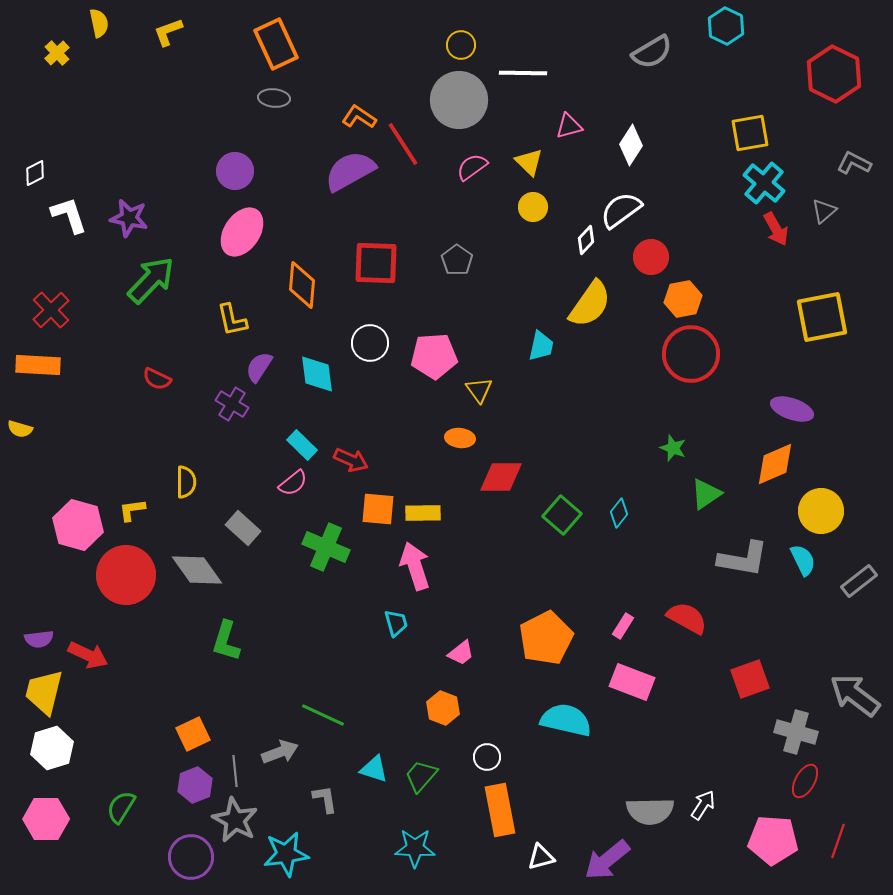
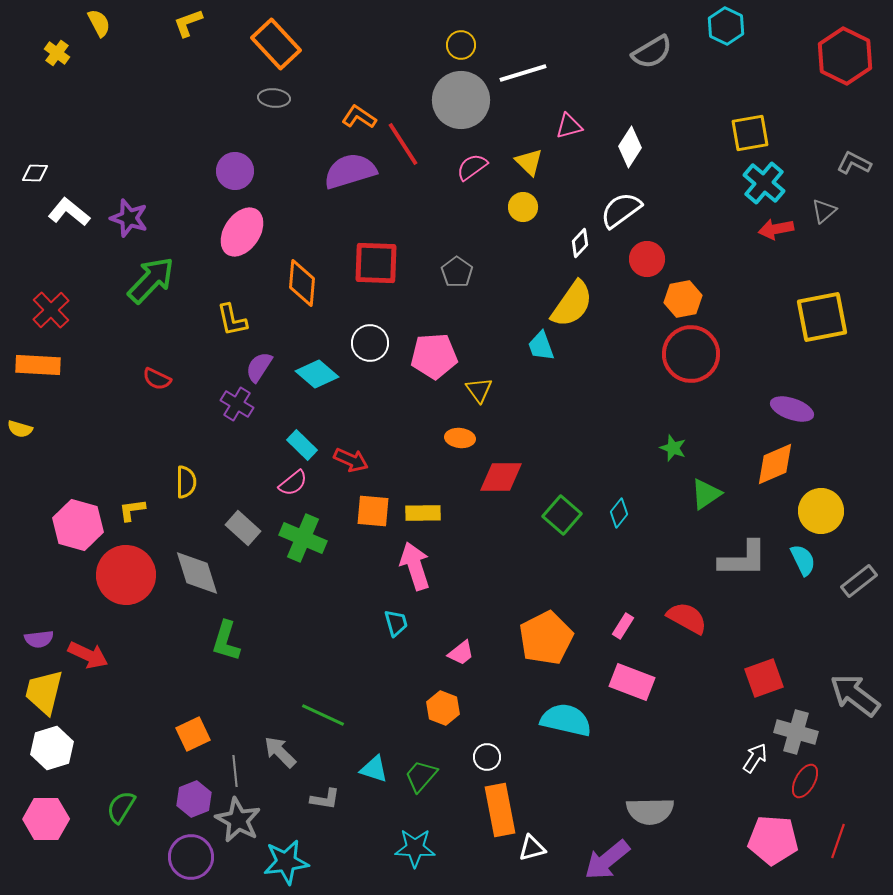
yellow semicircle at (99, 23): rotated 16 degrees counterclockwise
yellow L-shape at (168, 32): moved 20 px right, 9 px up
orange rectangle at (276, 44): rotated 18 degrees counterclockwise
yellow cross at (57, 53): rotated 10 degrees counterclockwise
white line at (523, 73): rotated 18 degrees counterclockwise
red hexagon at (834, 74): moved 11 px right, 18 px up
gray circle at (459, 100): moved 2 px right
white diamond at (631, 145): moved 1 px left, 2 px down
purple semicircle at (350, 171): rotated 12 degrees clockwise
white diamond at (35, 173): rotated 28 degrees clockwise
yellow circle at (533, 207): moved 10 px left
white L-shape at (69, 215): moved 3 px up; rotated 33 degrees counterclockwise
purple star at (129, 218): rotated 6 degrees clockwise
red arrow at (776, 229): rotated 108 degrees clockwise
white diamond at (586, 240): moved 6 px left, 3 px down
red circle at (651, 257): moved 4 px left, 2 px down
gray pentagon at (457, 260): moved 12 px down
orange diamond at (302, 285): moved 2 px up
yellow semicircle at (590, 304): moved 18 px left
cyan trapezoid at (541, 346): rotated 148 degrees clockwise
cyan diamond at (317, 374): rotated 42 degrees counterclockwise
purple cross at (232, 404): moved 5 px right
orange square at (378, 509): moved 5 px left, 2 px down
green cross at (326, 547): moved 23 px left, 9 px up
gray L-shape at (743, 559): rotated 10 degrees counterclockwise
gray diamond at (197, 570): moved 3 px down; rotated 18 degrees clockwise
red square at (750, 679): moved 14 px right, 1 px up
gray arrow at (280, 752): rotated 114 degrees counterclockwise
purple hexagon at (195, 785): moved 1 px left, 14 px down
gray L-shape at (325, 799): rotated 108 degrees clockwise
white arrow at (703, 805): moved 52 px right, 47 px up
gray star at (235, 820): moved 3 px right
cyan star at (286, 854): moved 8 px down
white triangle at (541, 857): moved 9 px left, 9 px up
